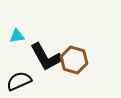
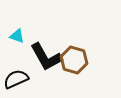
cyan triangle: rotated 28 degrees clockwise
black semicircle: moved 3 px left, 2 px up
